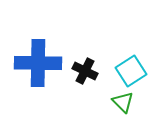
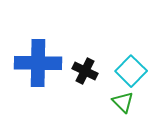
cyan square: rotated 12 degrees counterclockwise
